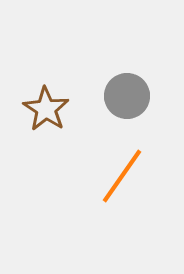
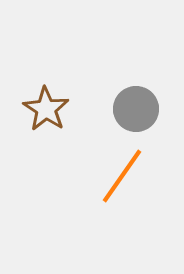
gray circle: moved 9 px right, 13 px down
